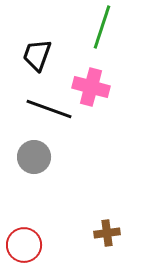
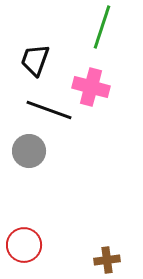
black trapezoid: moved 2 px left, 5 px down
black line: moved 1 px down
gray circle: moved 5 px left, 6 px up
brown cross: moved 27 px down
